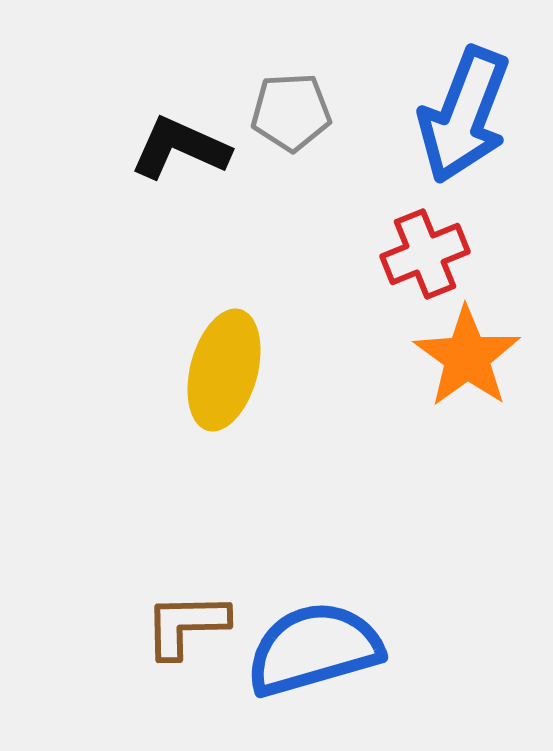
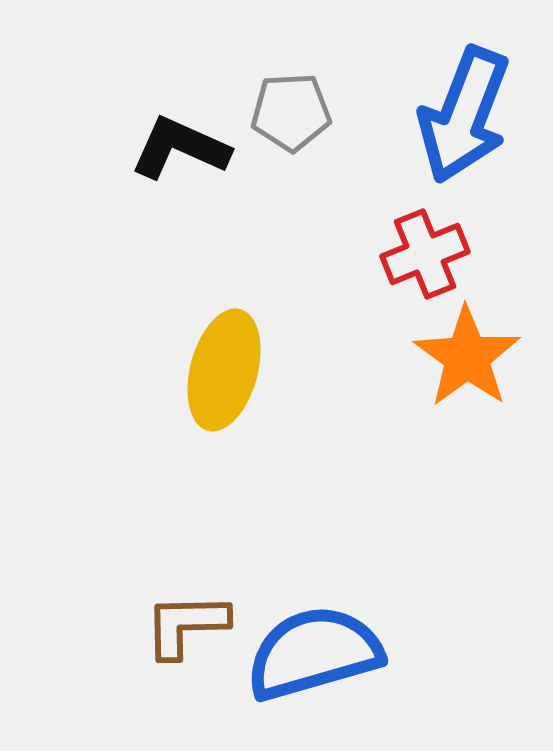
blue semicircle: moved 4 px down
